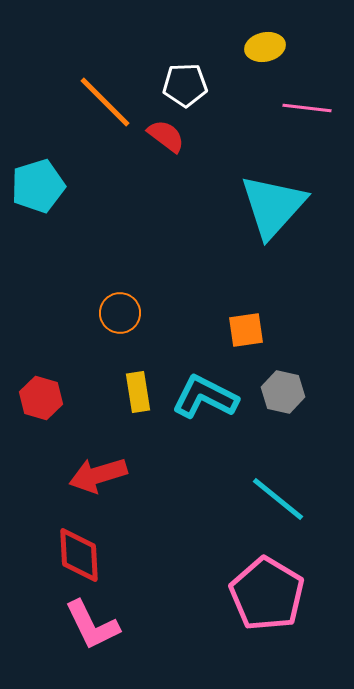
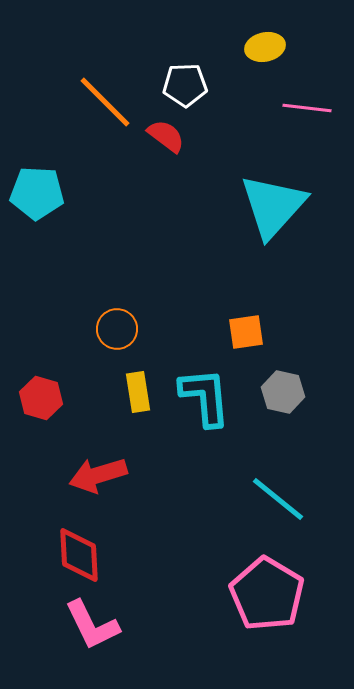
cyan pentagon: moved 1 px left, 7 px down; rotated 20 degrees clockwise
orange circle: moved 3 px left, 16 px down
orange square: moved 2 px down
cyan L-shape: rotated 58 degrees clockwise
